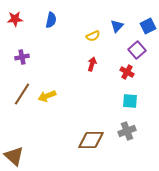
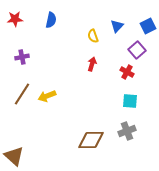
yellow semicircle: rotated 96 degrees clockwise
